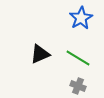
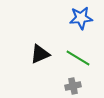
blue star: rotated 25 degrees clockwise
gray cross: moved 5 px left; rotated 35 degrees counterclockwise
